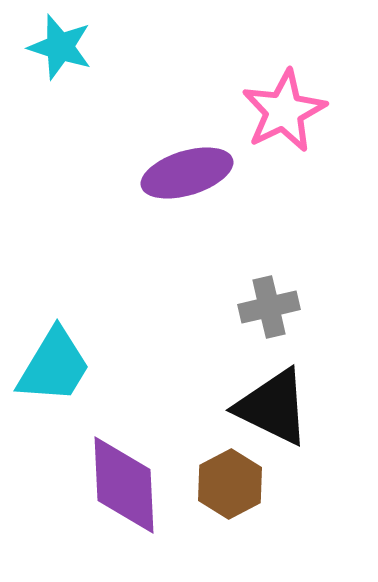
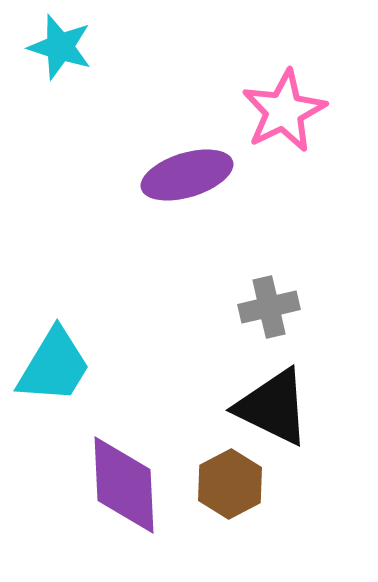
purple ellipse: moved 2 px down
